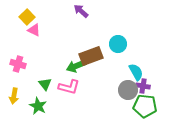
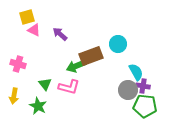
purple arrow: moved 21 px left, 23 px down
yellow square: rotated 28 degrees clockwise
